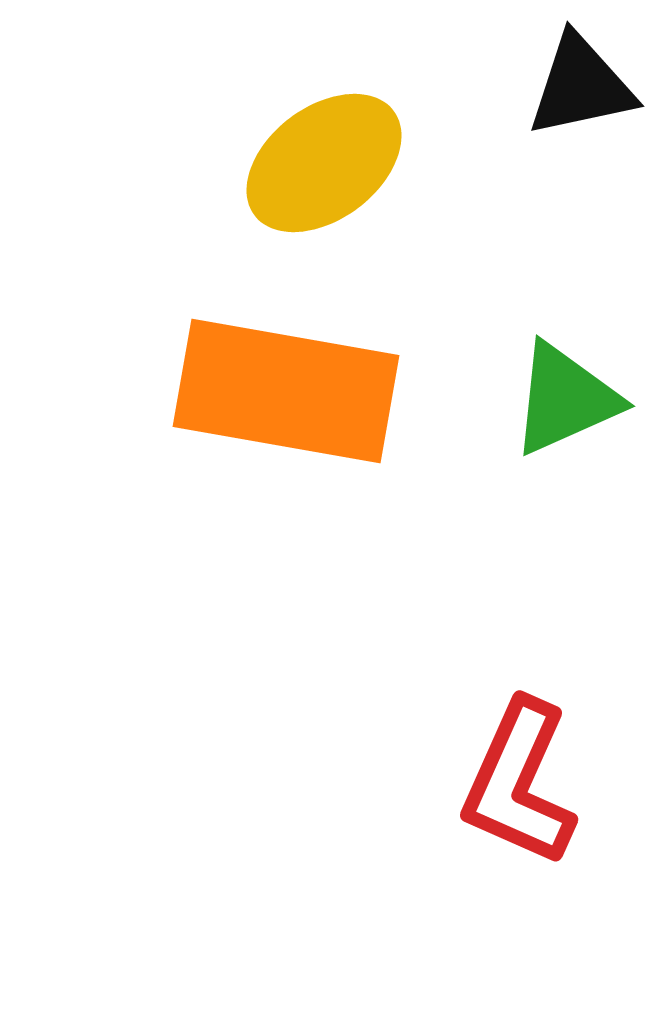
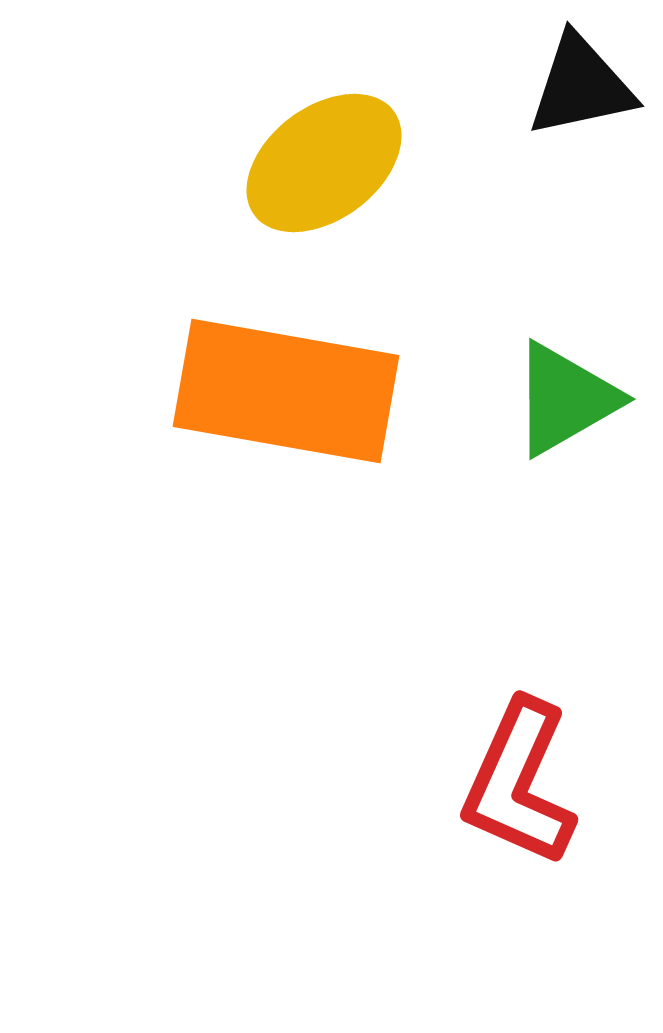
green triangle: rotated 6 degrees counterclockwise
